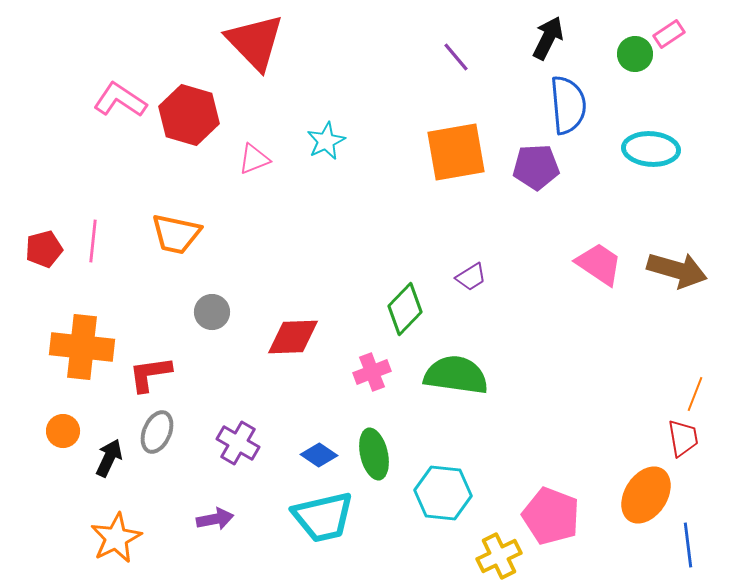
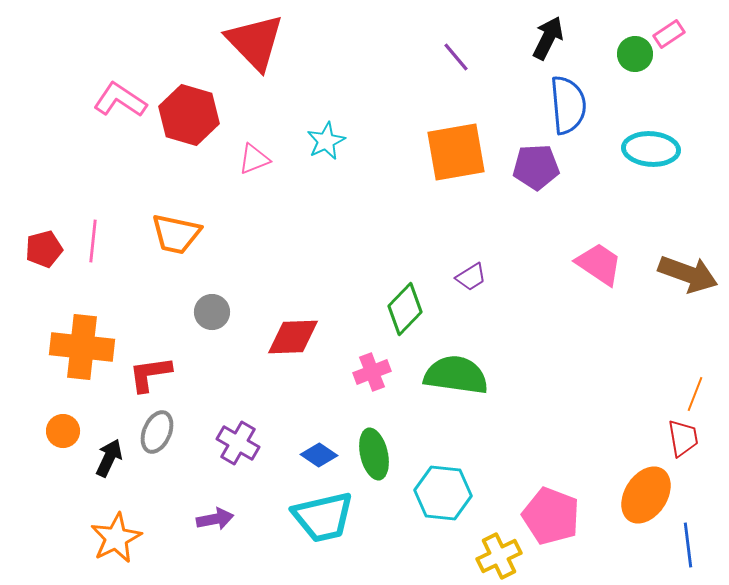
brown arrow at (677, 270): moved 11 px right, 4 px down; rotated 4 degrees clockwise
